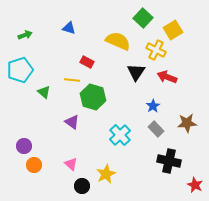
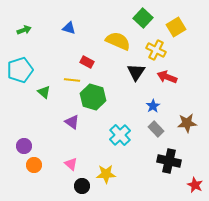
yellow square: moved 3 px right, 3 px up
green arrow: moved 1 px left, 5 px up
yellow star: rotated 24 degrees clockwise
